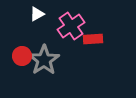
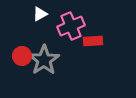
white triangle: moved 3 px right
pink cross: rotated 12 degrees clockwise
red rectangle: moved 2 px down
